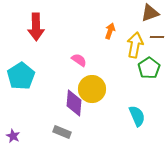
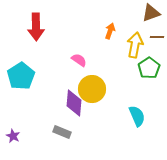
brown triangle: moved 1 px right
